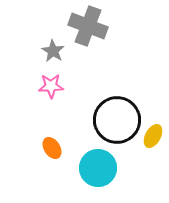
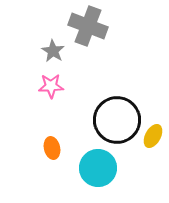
orange ellipse: rotated 20 degrees clockwise
